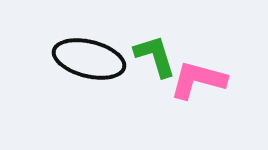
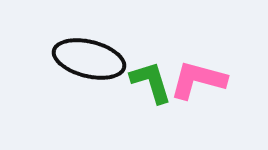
green L-shape: moved 4 px left, 26 px down
